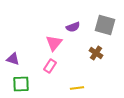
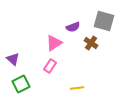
gray square: moved 1 px left, 4 px up
pink triangle: rotated 18 degrees clockwise
brown cross: moved 5 px left, 10 px up
purple triangle: rotated 24 degrees clockwise
green square: rotated 24 degrees counterclockwise
